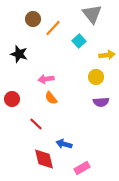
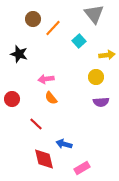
gray triangle: moved 2 px right
